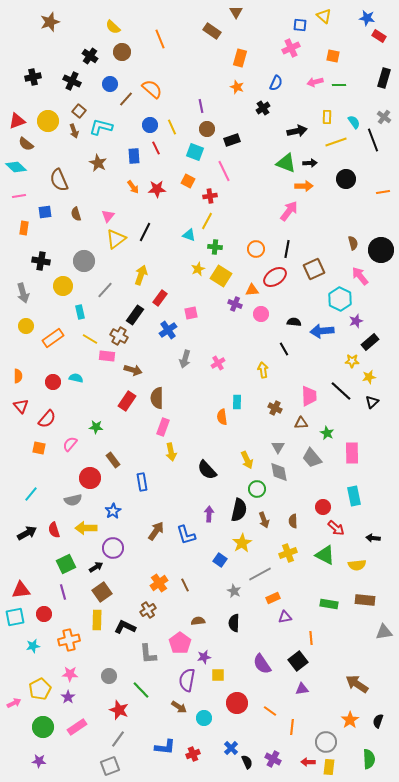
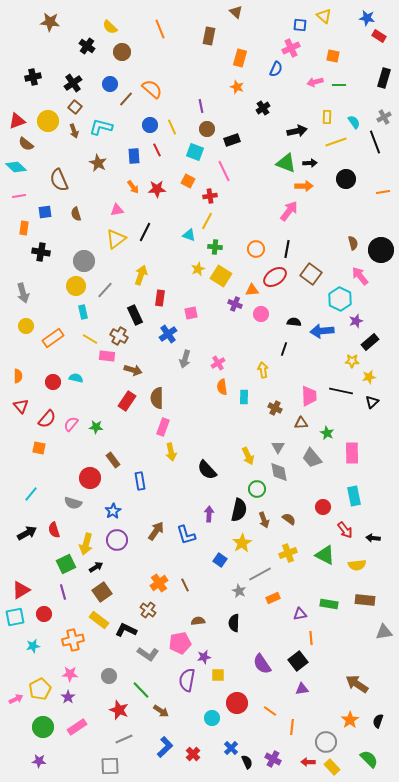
brown triangle at (236, 12): rotated 16 degrees counterclockwise
brown star at (50, 22): rotated 24 degrees clockwise
yellow semicircle at (113, 27): moved 3 px left
brown rectangle at (212, 31): moved 3 px left, 5 px down; rotated 66 degrees clockwise
orange line at (160, 39): moved 10 px up
black cross at (90, 56): moved 3 px left, 10 px up
black cross at (72, 81): moved 1 px right, 2 px down; rotated 30 degrees clockwise
blue semicircle at (276, 83): moved 14 px up
brown square at (79, 111): moved 4 px left, 4 px up
gray cross at (384, 117): rotated 24 degrees clockwise
black line at (373, 140): moved 2 px right, 2 px down
red line at (156, 148): moved 1 px right, 2 px down
pink triangle at (108, 216): moved 9 px right, 6 px up; rotated 40 degrees clockwise
black cross at (41, 261): moved 9 px up
brown square at (314, 269): moved 3 px left, 5 px down; rotated 30 degrees counterclockwise
yellow circle at (63, 286): moved 13 px right
red rectangle at (160, 298): rotated 28 degrees counterclockwise
cyan rectangle at (80, 312): moved 3 px right
black rectangle at (135, 315): rotated 60 degrees counterclockwise
blue cross at (168, 330): moved 4 px down
black line at (284, 349): rotated 48 degrees clockwise
black line at (341, 391): rotated 30 degrees counterclockwise
cyan rectangle at (237, 402): moved 7 px right, 5 px up
orange semicircle at (222, 417): moved 30 px up
pink semicircle at (70, 444): moved 1 px right, 20 px up
yellow arrow at (247, 460): moved 1 px right, 4 px up
blue rectangle at (142, 482): moved 2 px left, 1 px up
gray semicircle at (73, 500): moved 3 px down; rotated 30 degrees clockwise
brown semicircle at (293, 521): moved 4 px left, 2 px up; rotated 128 degrees clockwise
yellow arrow at (86, 528): moved 16 px down; rotated 75 degrees counterclockwise
red arrow at (336, 528): moved 9 px right, 2 px down; rotated 12 degrees clockwise
purple circle at (113, 548): moved 4 px right, 8 px up
red triangle at (21, 590): rotated 24 degrees counterclockwise
gray star at (234, 591): moved 5 px right
brown cross at (148, 610): rotated 21 degrees counterclockwise
purple triangle at (285, 617): moved 15 px right, 3 px up
yellow rectangle at (97, 620): moved 2 px right; rotated 54 degrees counterclockwise
black L-shape at (125, 627): moved 1 px right, 3 px down
orange cross at (69, 640): moved 4 px right
pink pentagon at (180, 643): rotated 25 degrees clockwise
gray L-shape at (148, 654): rotated 50 degrees counterclockwise
pink arrow at (14, 703): moved 2 px right, 4 px up
brown arrow at (179, 707): moved 18 px left, 4 px down
cyan circle at (204, 718): moved 8 px right
gray line at (118, 739): moved 6 px right; rotated 30 degrees clockwise
blue L-shape at (165, 747): rotated 50 degrees counterclockwise
red cross at (193, 754): rotated 24 degrees counterclockwise
green semicircle at (369, 759): rotated 42 degrees counterclockwise
gray square at (110, 766): rotated 18 degrees clockwise
yellow rectangle at (329, 767): moved 3 px right; rotated 49 degrees counterclockwise
